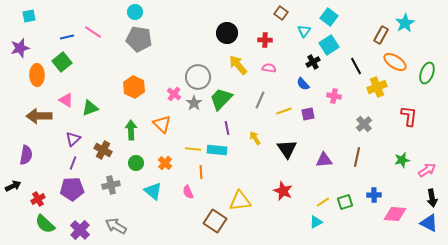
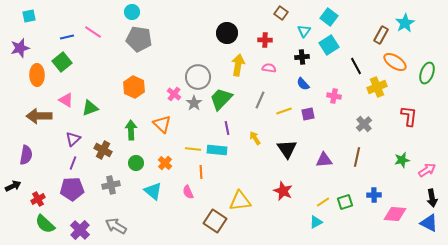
cyan circle at (135, 12): moved 3 px left
black cross at (313, 62): moved 11 px left, 5 px up; rotated 24 degrees clockwise
yellow arrow at (238, 65): rotated 50 degrees clockwise
